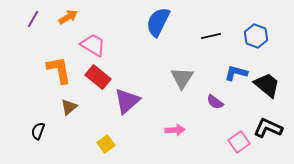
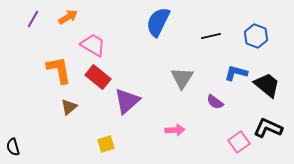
black semicircle: moved 25 px left, 16 px down; rotated 36 degrees counterclockwise
yellow square: rotated 18 degrees clockwise
